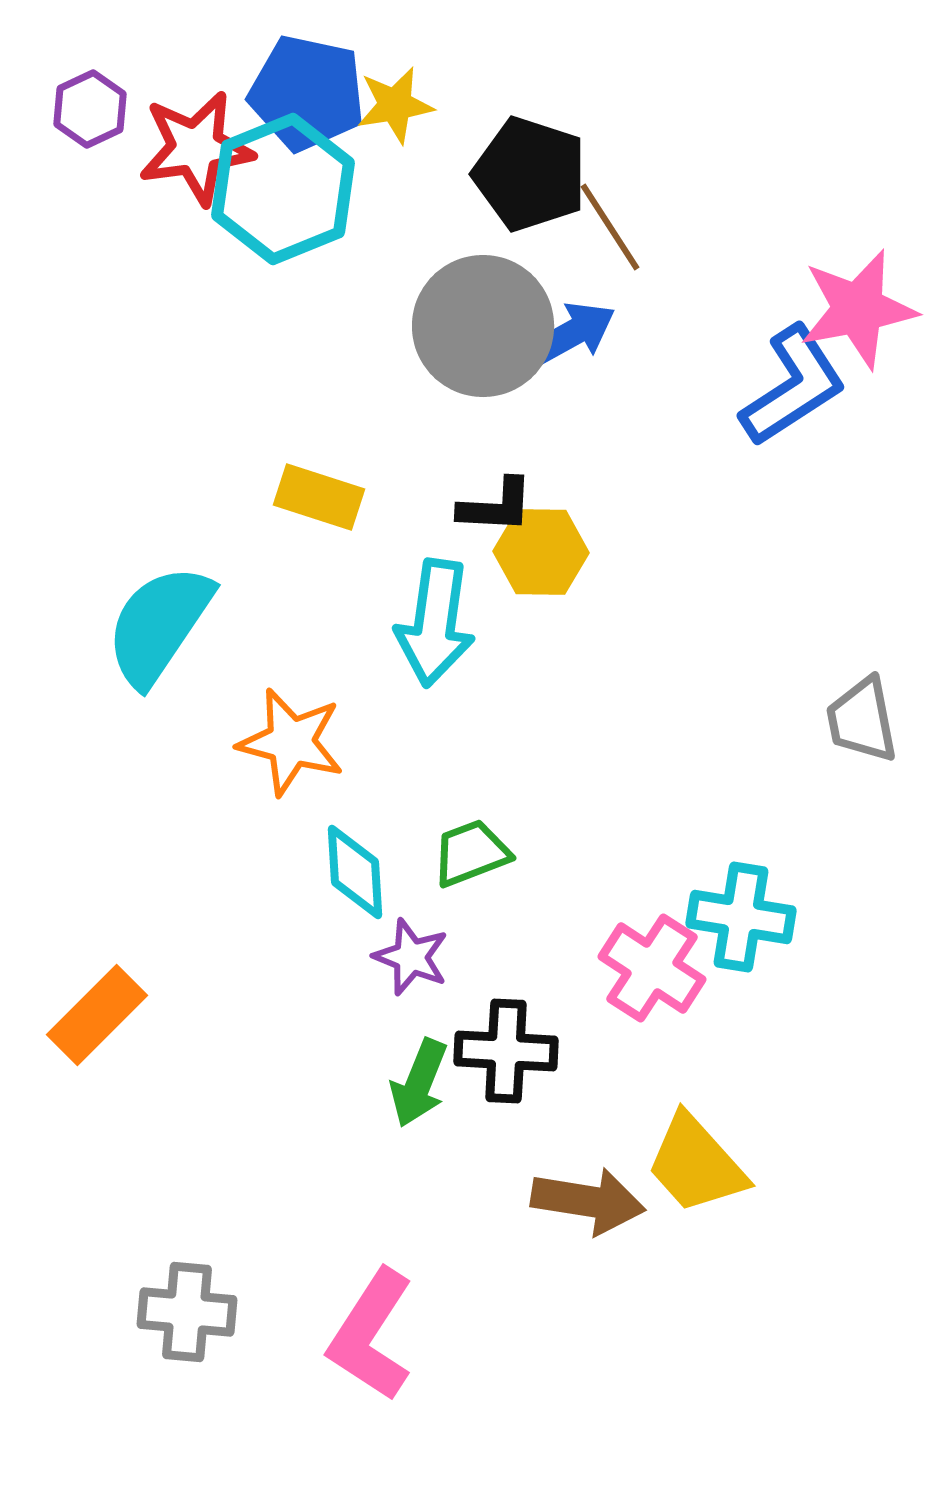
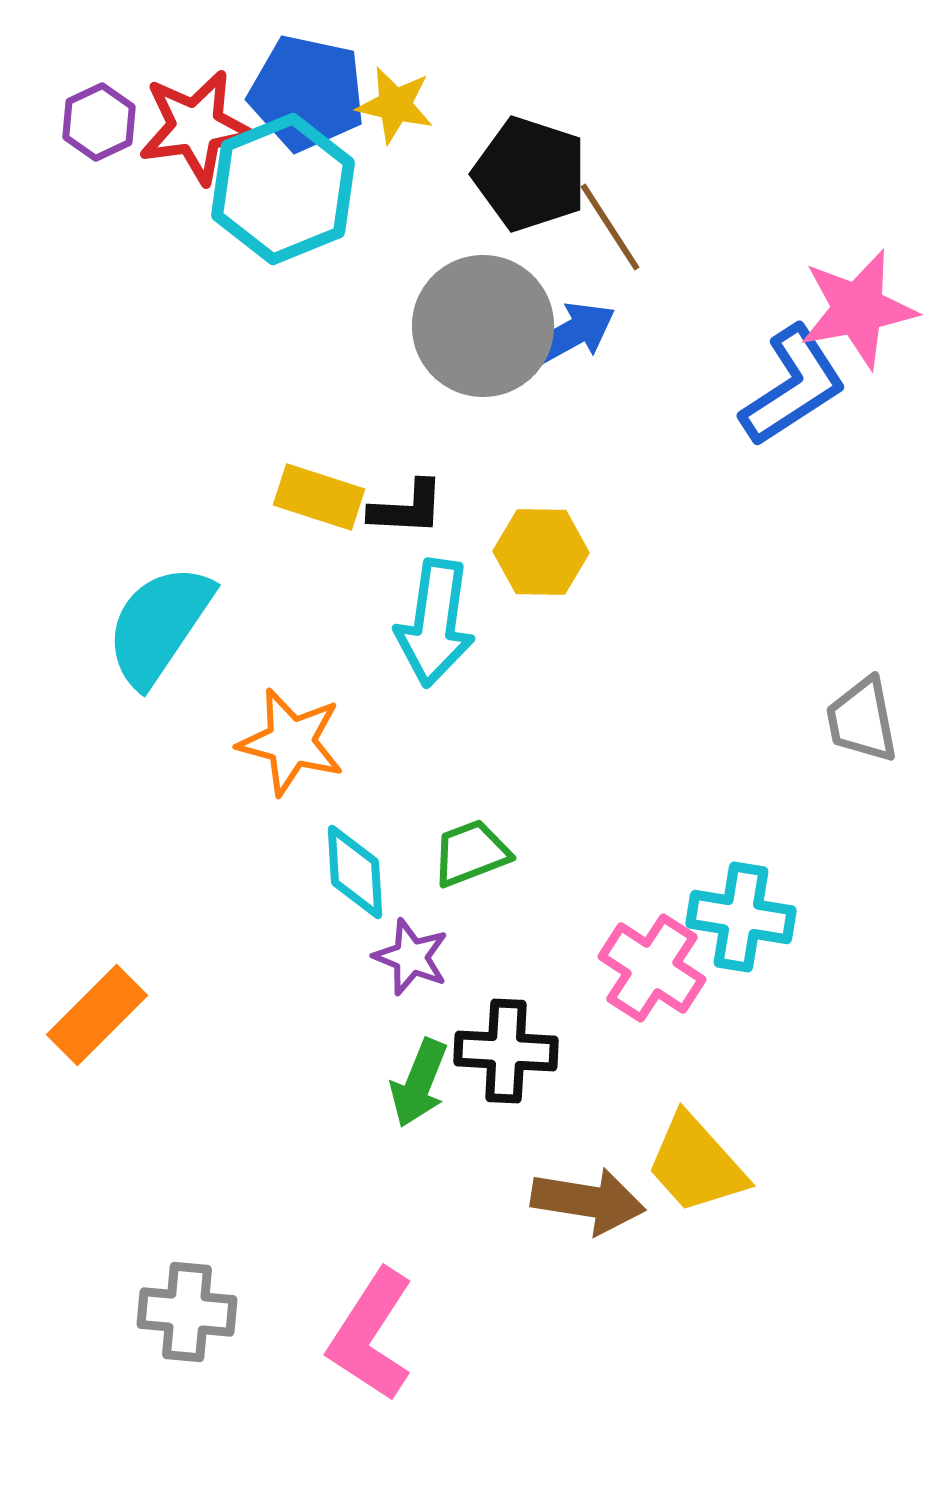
yellow star: rotated 22 degrees clockwise
purple hexagon: moved 9 px right, 13 px down
red star: moved 21 px up
black L-shape: moved 89 px left, 2 px down
